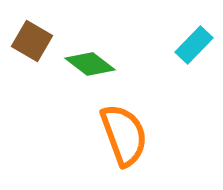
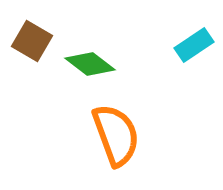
cyan rectangle: rotated 12 degrees clockwise
orange semicircle: moved 8 px left
